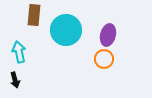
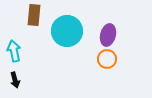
cyan circle: moved 1 px right, 1 px down
cyan arrow: moved 5 px left, 1 px up
orange circle: moved 3 px right
